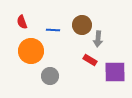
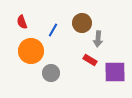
brown circle: moved 2 px up
blue line: rotated 64 degrees counterclockwise
gray circle: moved 1 px right, 3 px up
